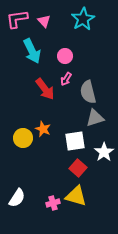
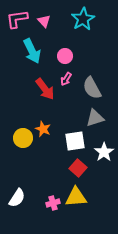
gray semicircle: moved 4 px right, 4 px up; rotated 15 degrees counterclockwise
yellow triangle: moved 1 px down; rotated 20 degrees counterclockwise
